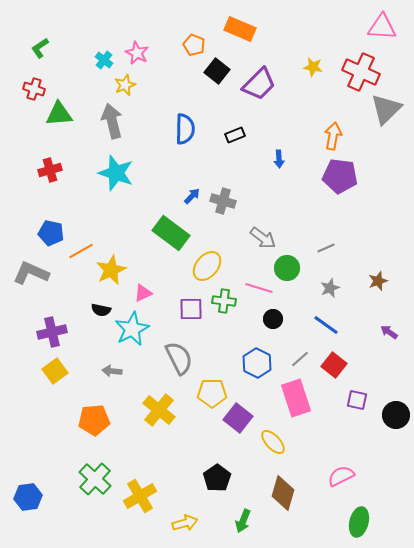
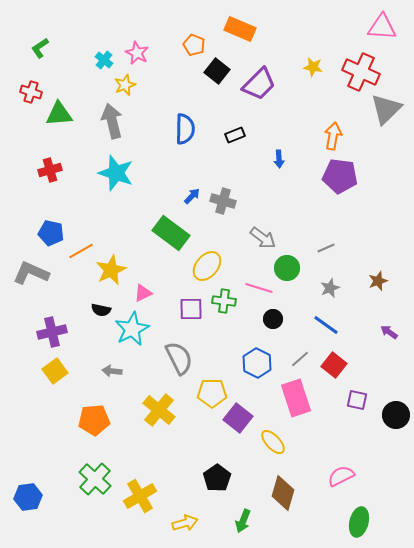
red cross at (34, 89): moved 3 px left, 3 px down
